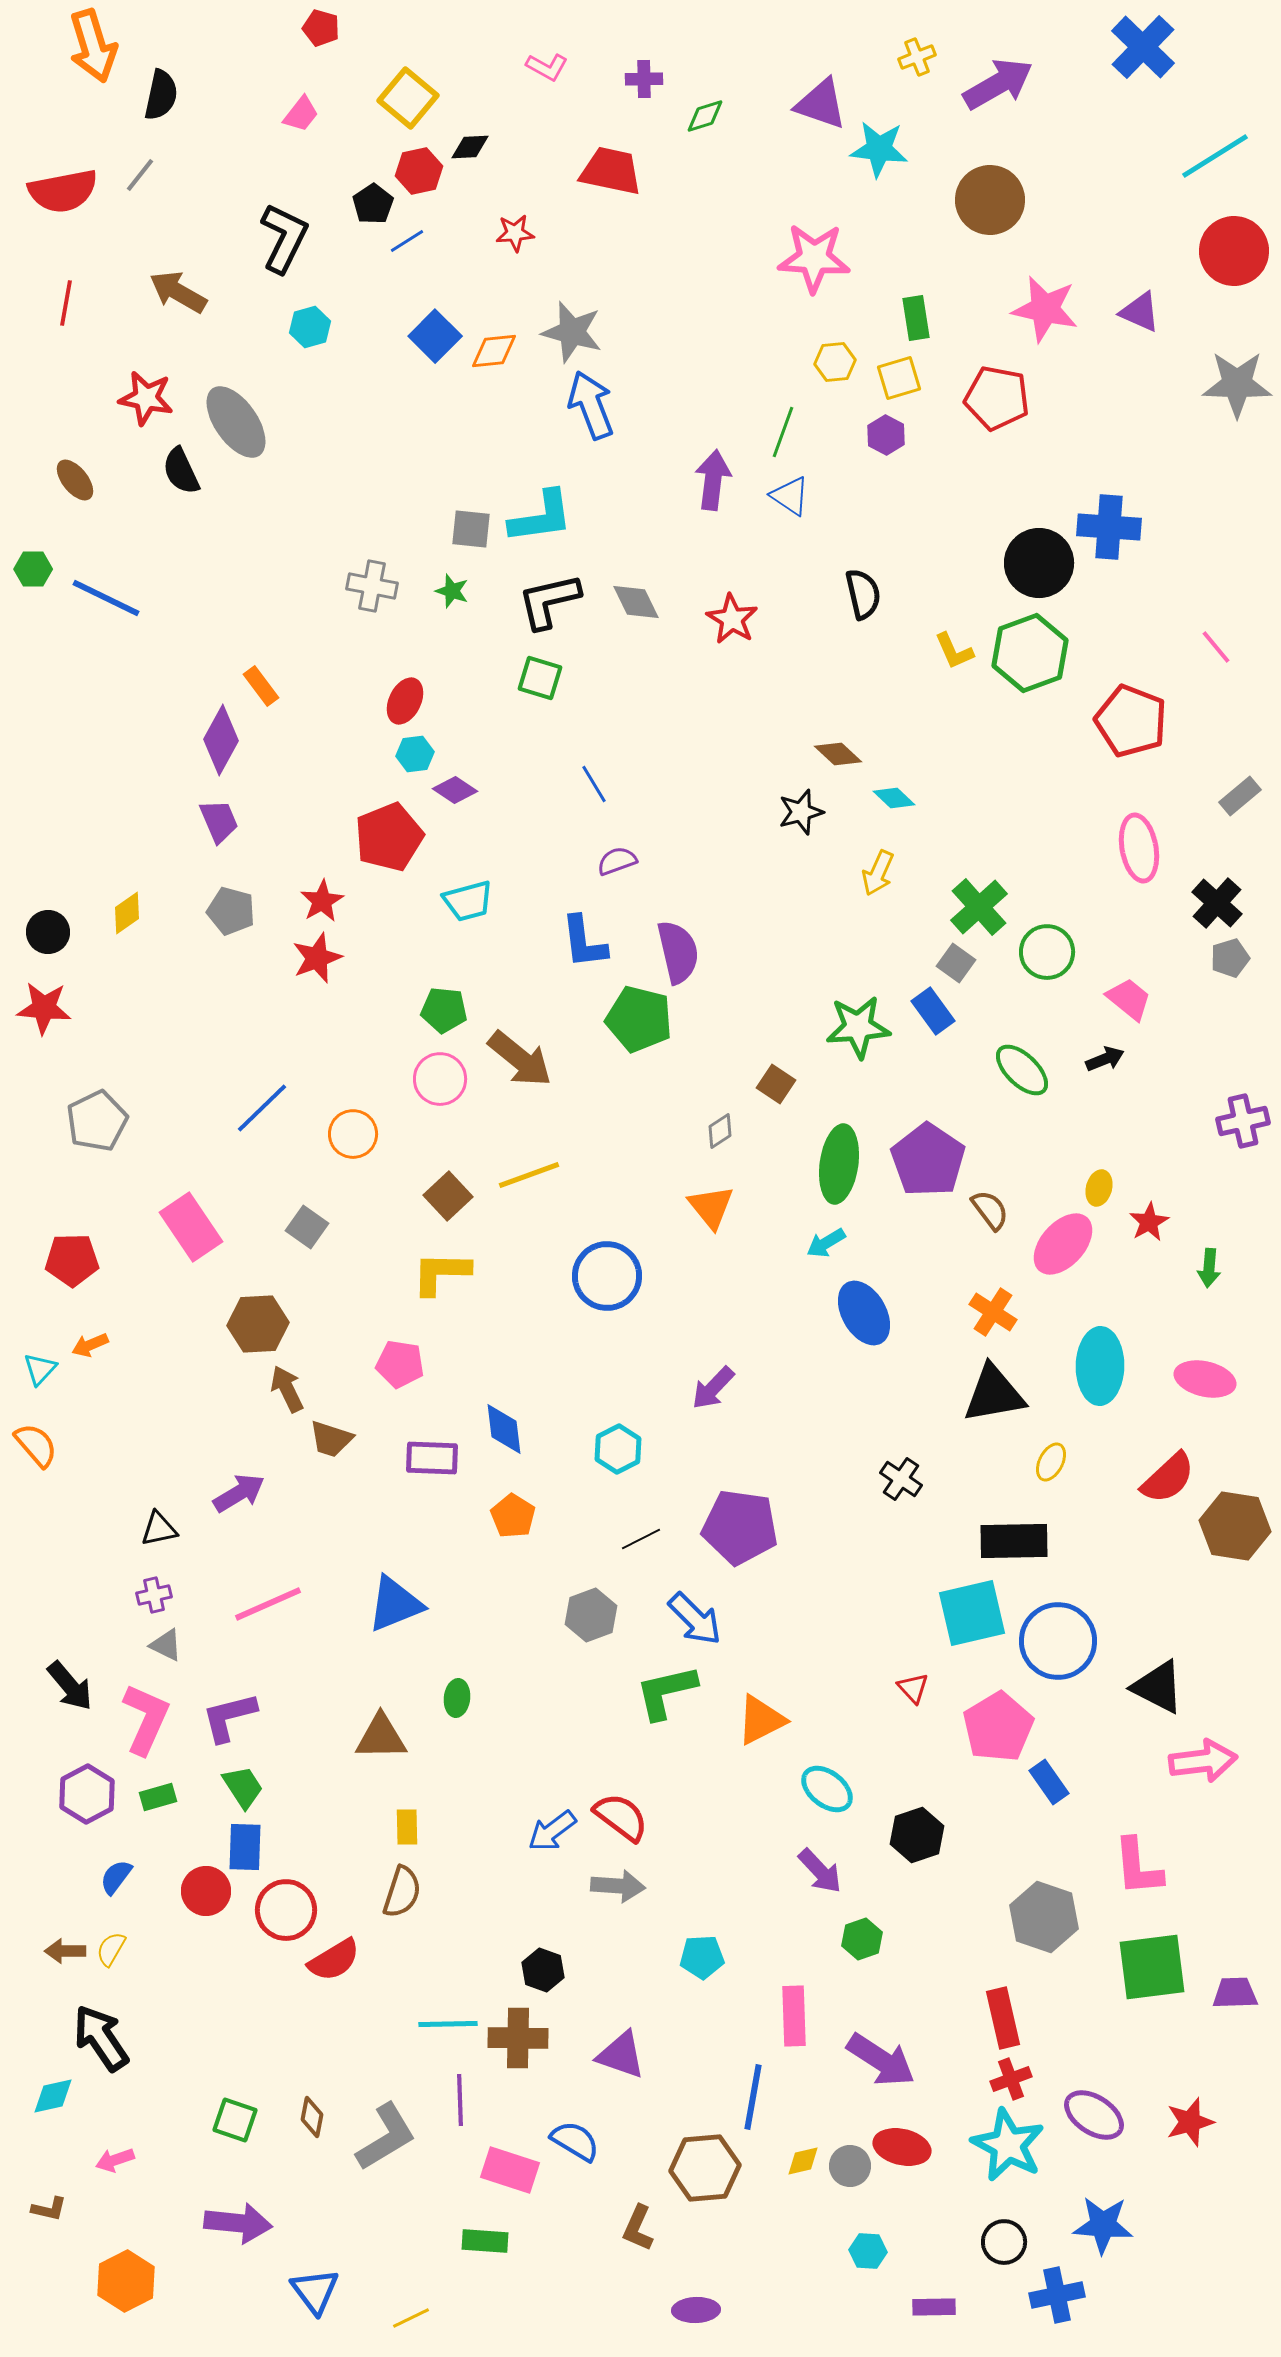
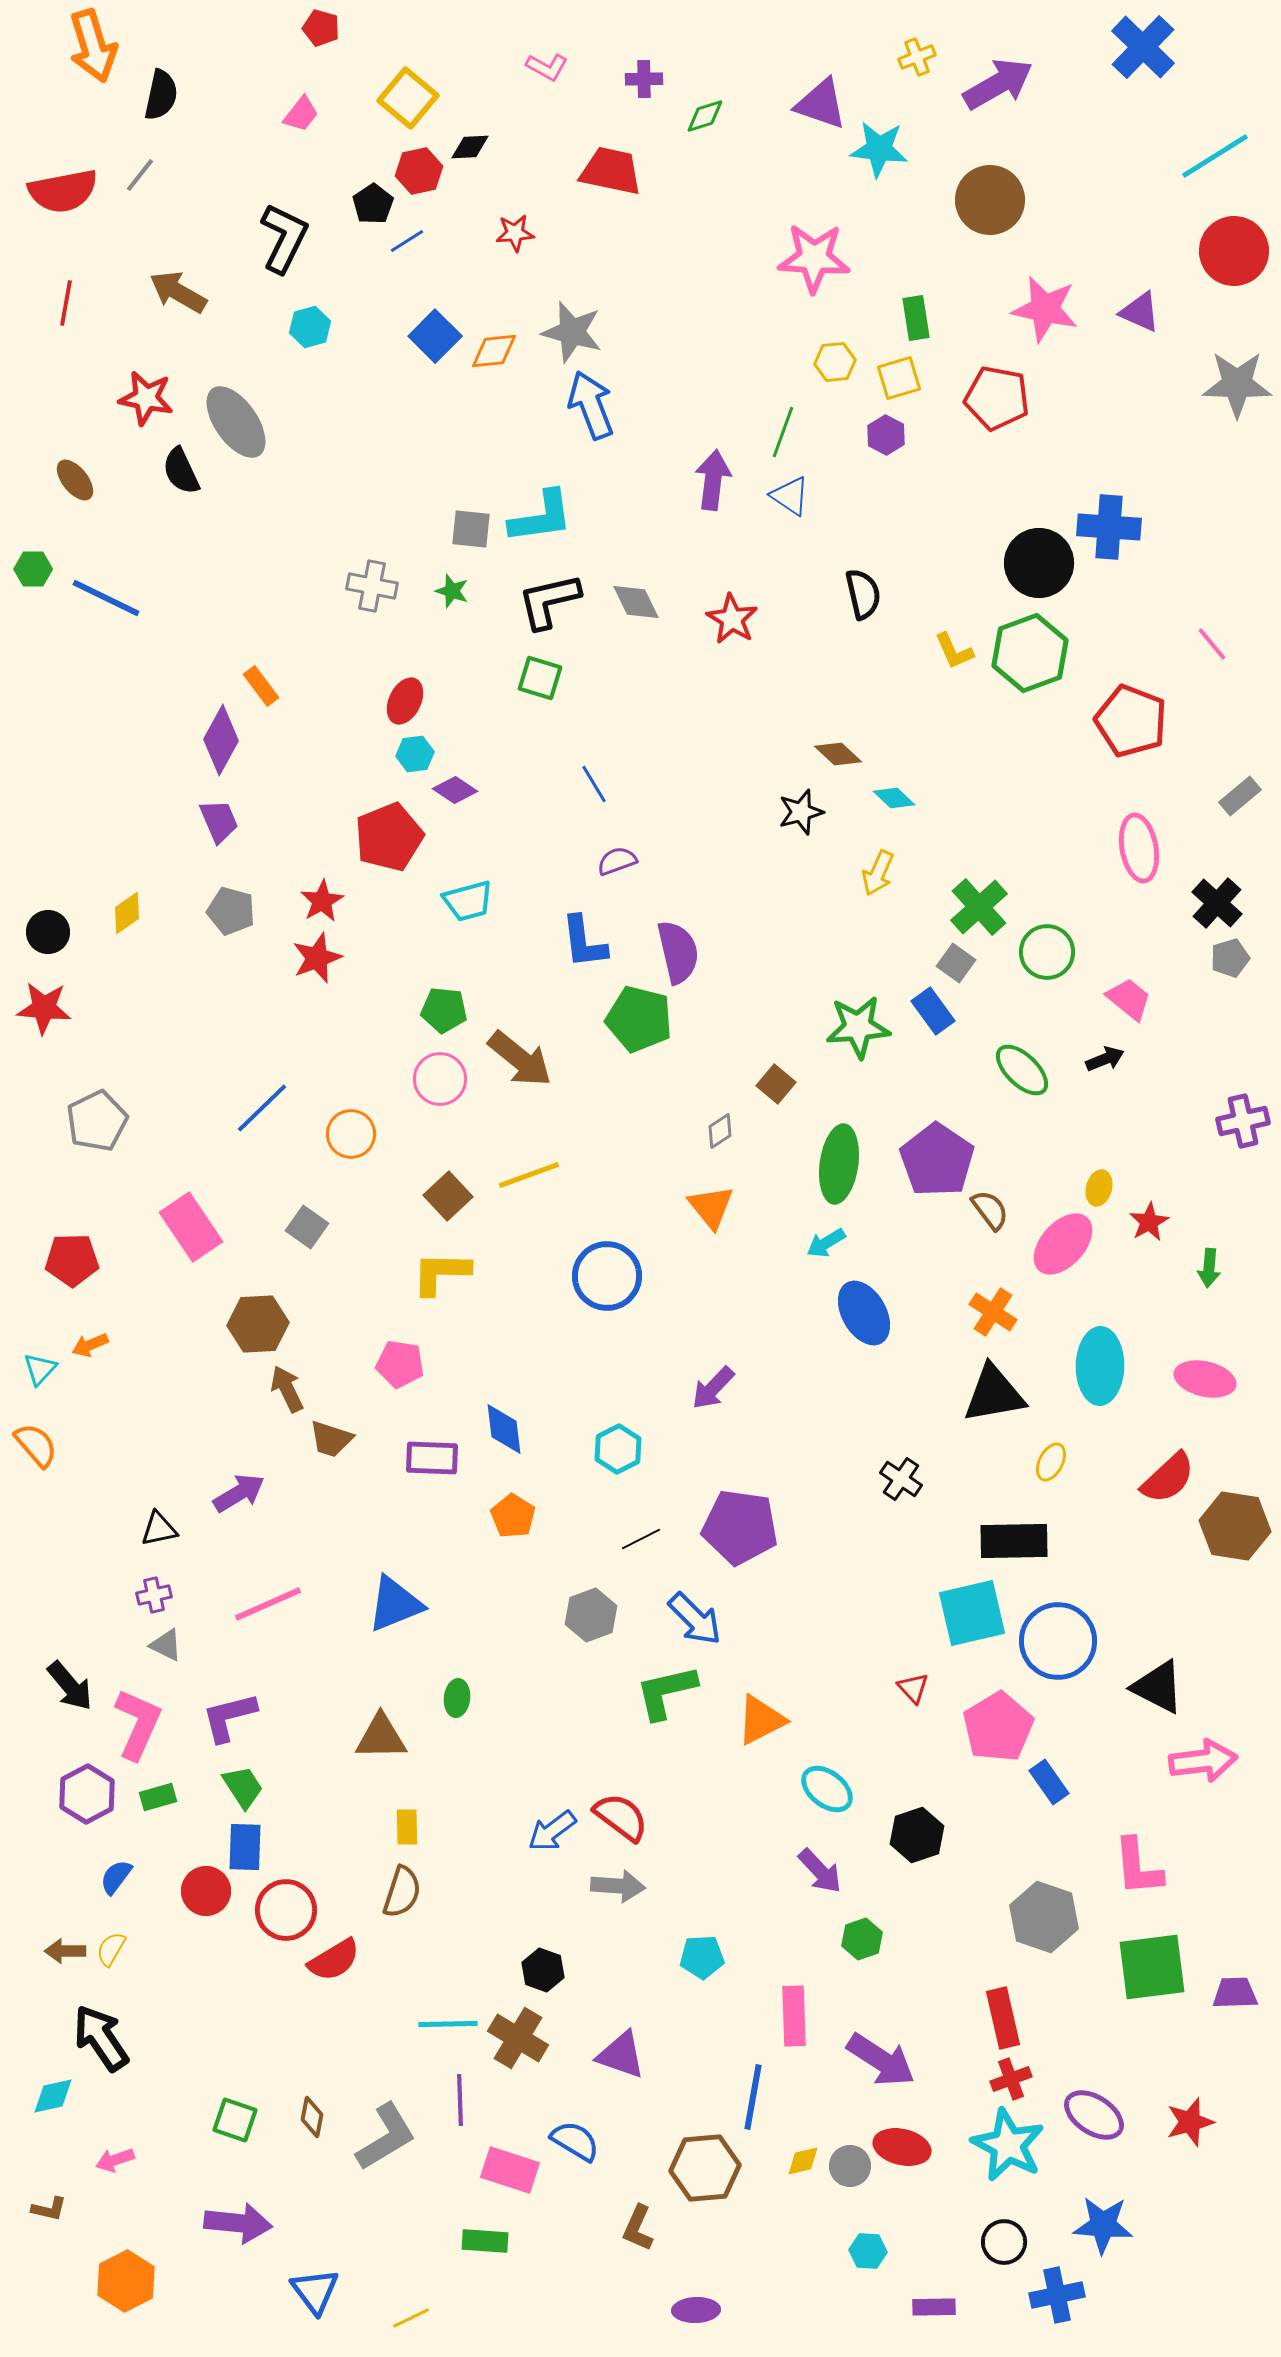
pink line at (1216, 647): moved 4 px left, 3 px up
brown square at (776, 1084): rotated 6 degrees clockwise
orange circle at (353, 1134): moved 2 px left
purple pentagon at (928, 1160): moved 9 px right
pink L-shape at (146, 1719): moved 8 px left, 5 px down
brown cross at (518, 2038): rotated 30 degrees clockwise
